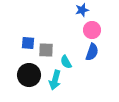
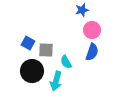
blue square: rotated 24 degrees clockwise
black circle: moved 3 px right, 4 px up
cyan arrow: moved 1 px right, 1 px down
